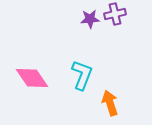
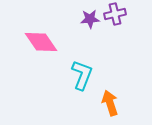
pink diamond: moved 9 px right, 36 px up
